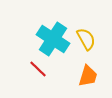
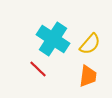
yellow semicircle: moved 4 px right, 5 px down; rotated 70 degrees clockwise
orange trapezoid: rotated 10 degrees counterclockwise
